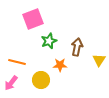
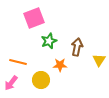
pink square: moved 1 px right, 1 px up
orange line: moved 1 px right
